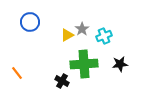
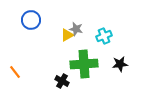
blue circle: moved 1 px right, 2 px up
gray star: moved 6 px left; rotated 24 degrees counterclockwise
orange line: moved 2 px left, 1 px up
